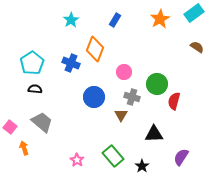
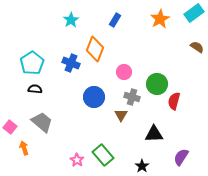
green rectangle: moved 10 px left, 1 px up
